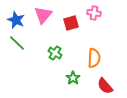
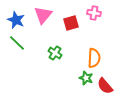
green star: moved 13 px right; rotated 16 degrees counterclockwise
